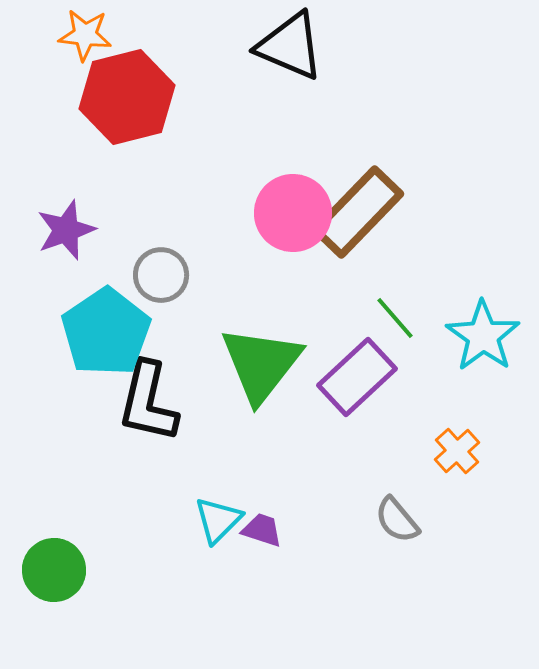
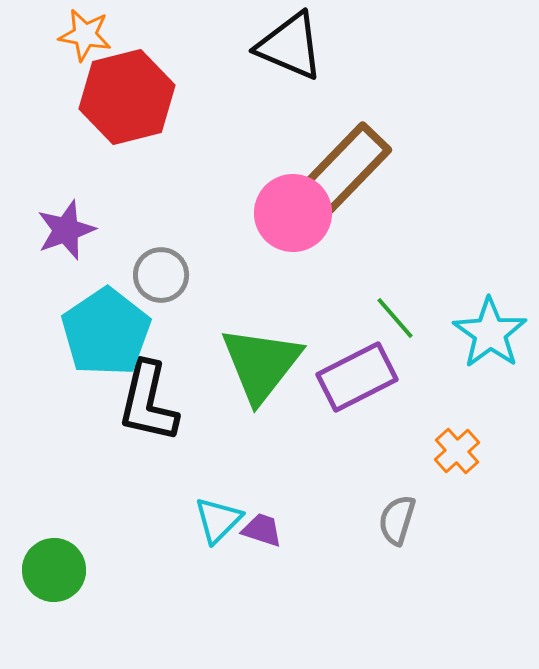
orange star: rotated 4 degrees clockwise
brown rectangle: moved 12 px left, 44 px up
cyan star: moved 7 px right, 3 px up
purple rectangle: rotated 16 degrees clockwise
gray semicircle: rotated 57 degrees clockwise
